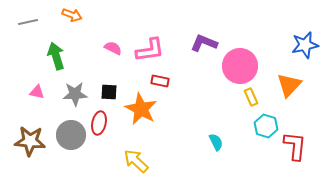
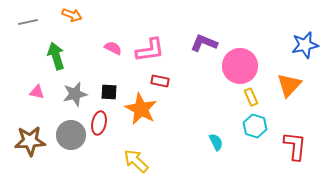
gray star: rotated 10 degrees counterclockwise
cyan hexagon: moved 11 px left
brown star: rotated 8 degrees counterclockwise
